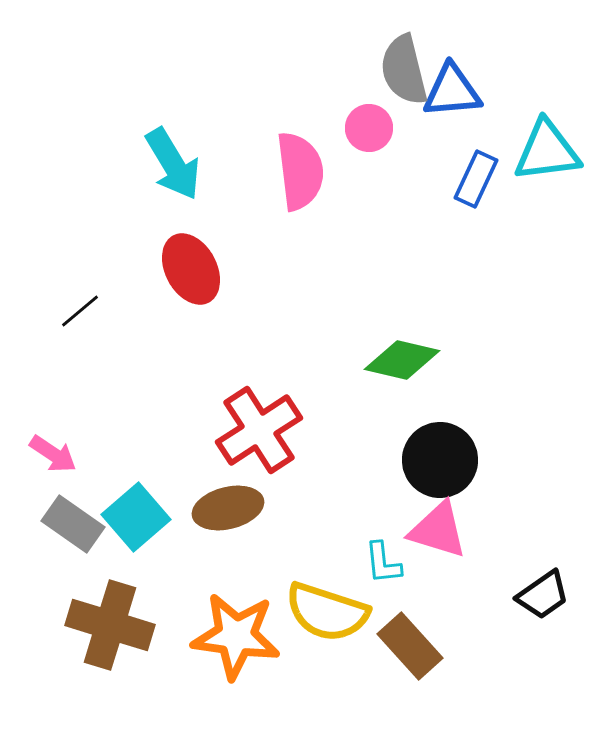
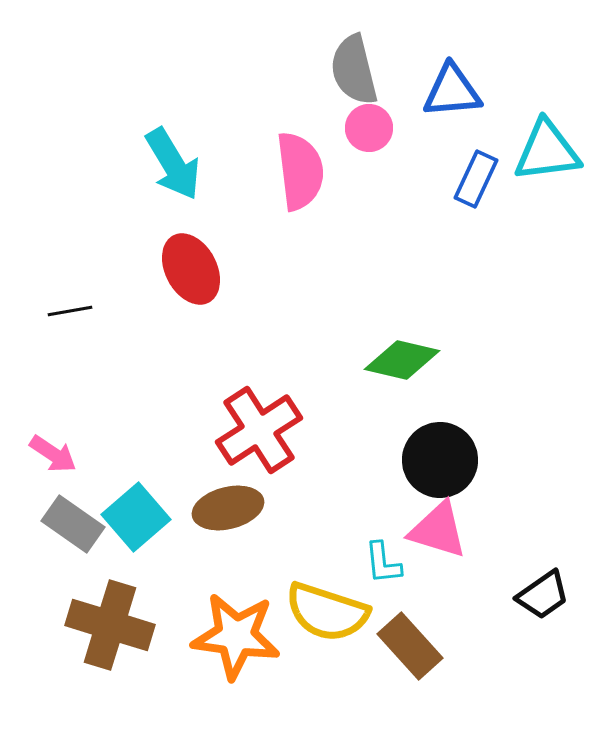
gray semicircle: moved 50 px left
black line: moved 10 px left; rotated 30 degrees clockwise
